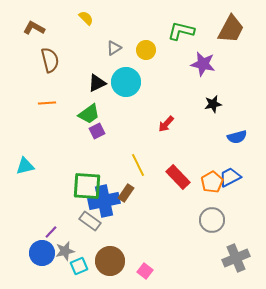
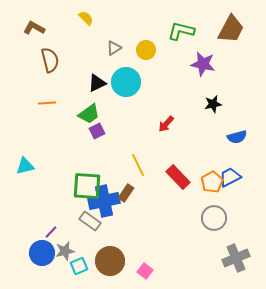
gray circle: moved 2 px right, 2 px up
